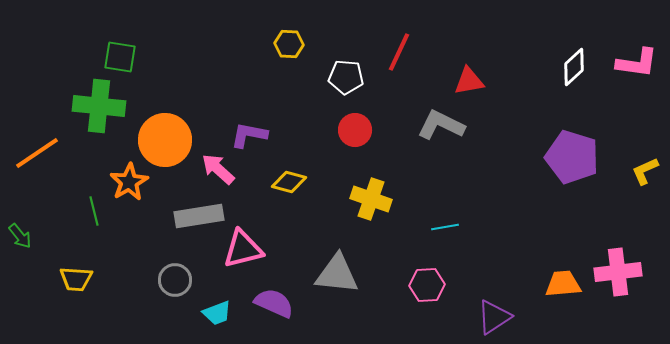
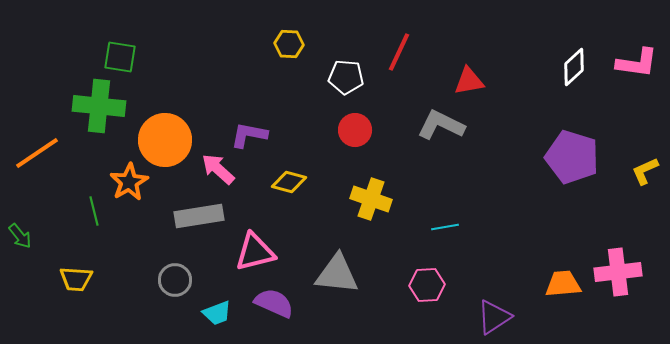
pink triangle: moved 12 px right, 3 px down
